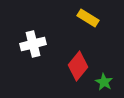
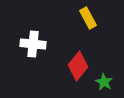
yellow rectangle: rotated 30 degrees clockwise
white cross: rotated 20 degrees clockwise
